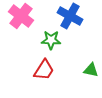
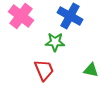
green star: moved 4 px right, 2 px down
red trapezoid: rotated 55 degrees counterclockwise
